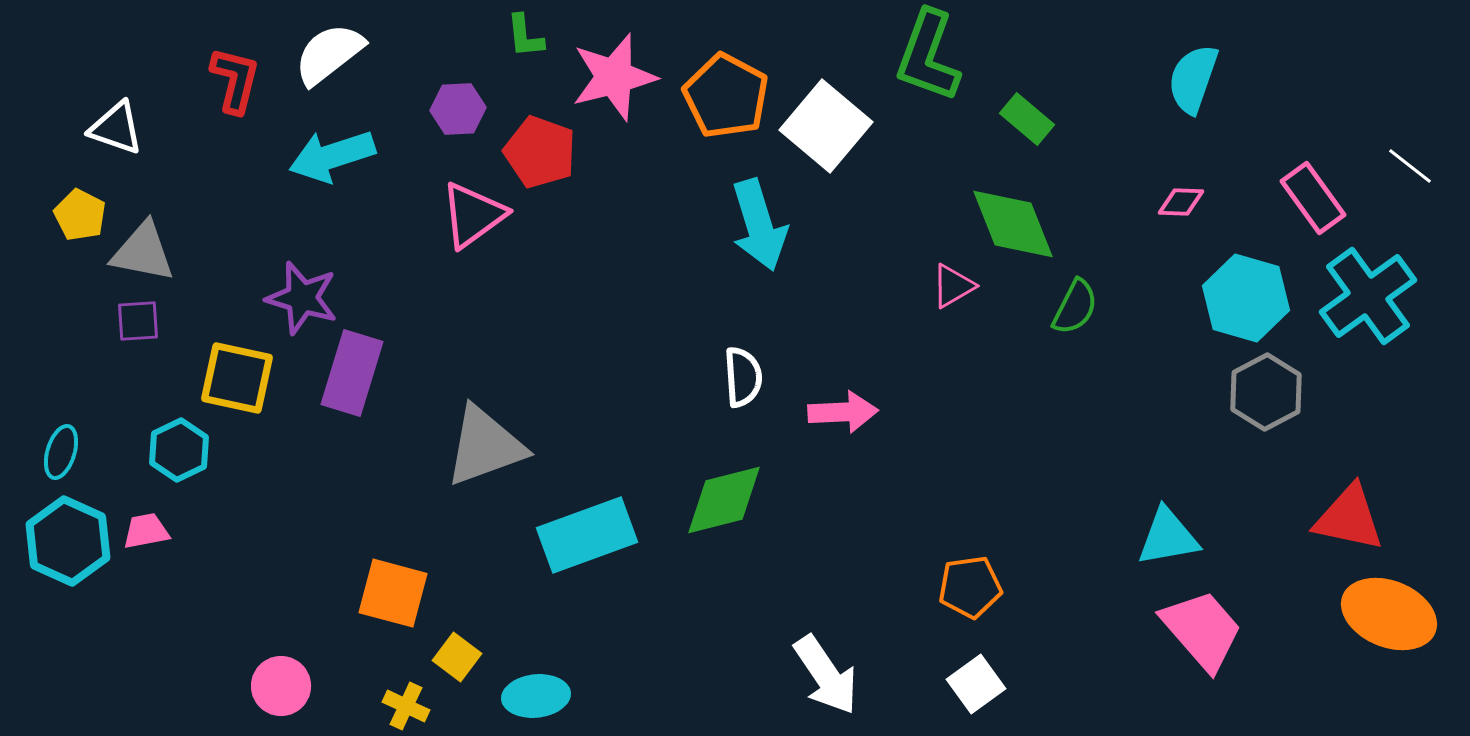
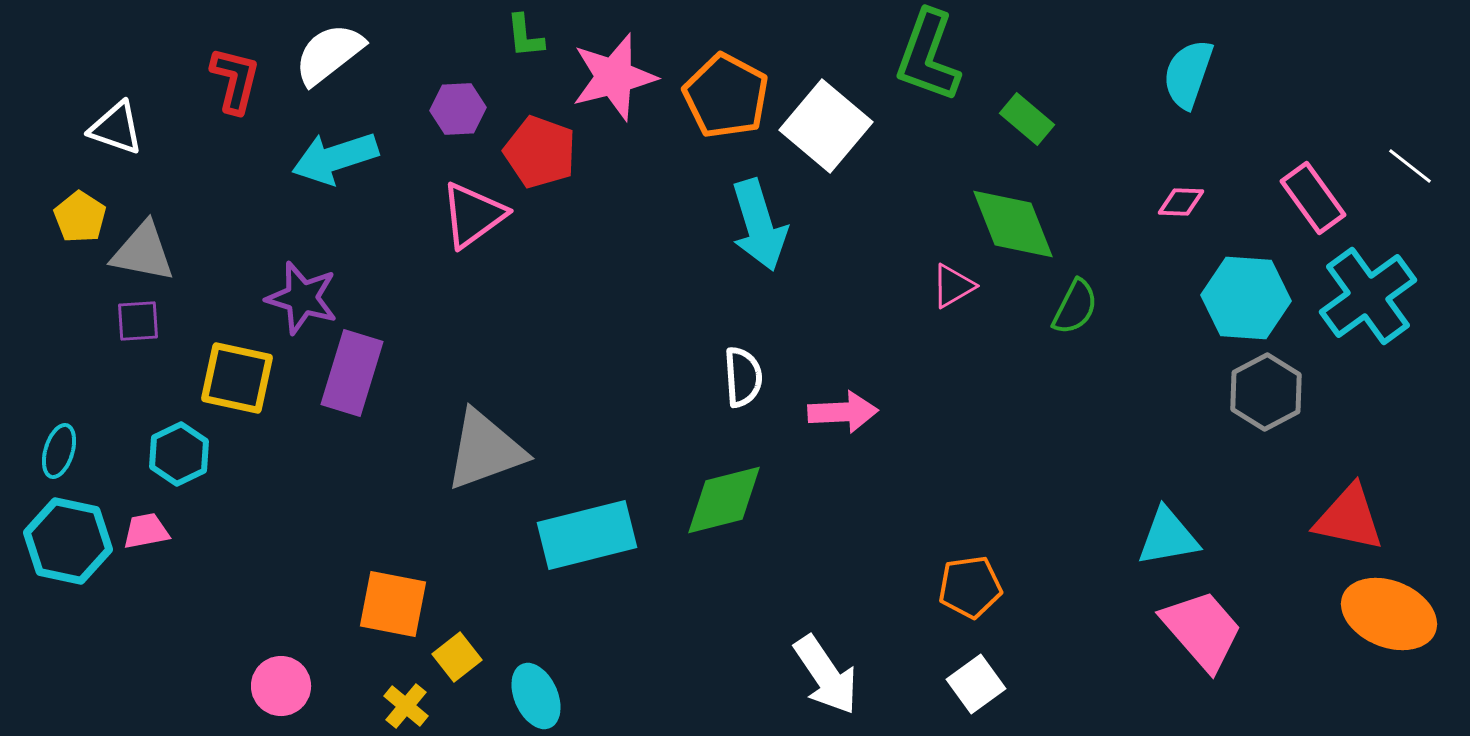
cyan semicircle at (1193, 79): moved 5 px left, 5 px up
cyan arrow at (332, 156): moved 3 px right, 2 px down
yellow pentagon at (80, 215): moved 2 px down; rotated 6 degrees clockwise
cyan hexagon at (1246, 298): rotated 12 degrees counterclockwise
gray triangle at (485, 446): moved 4 px down
cyan hexagon at (179, 450): moved 4 px down
cyan ellipse at (61, 452): moved 2 px left, 1 px up
cyan rectangle at (587, 535): rotated 6 degrees clockwise
cyan hexagon at (68, 541): rotated 12 degrees counterclockwise
orange square at (393, 593): moved 11 px down; rotated 4 degrees counterclockwise
yellow square at (457, 657): rotated 15 degrees clockwise
cyan ellipse at (536, 696): rotated 72 degrees clockwise
yellow cross at (406, 706): rotated 15 degrees clockwise
